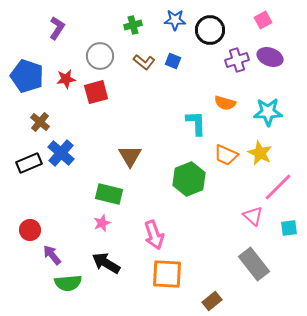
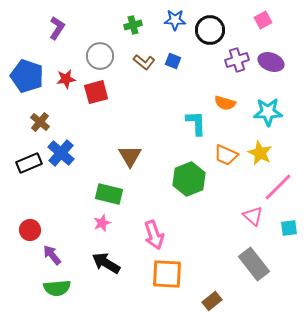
purple ellipse: moved 1 px right, 5 px down
green semicircle: moved 11 px left, 5 px down
